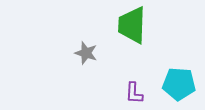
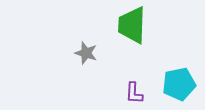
cyan pentagon: rotated 16 degrees counterclockwise
